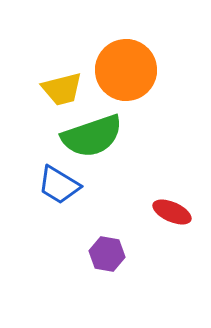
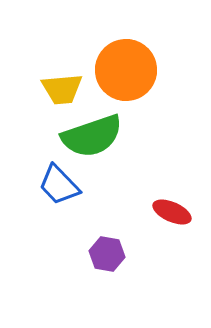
yellow trapezoid: rotated 9 degrees clockwise
blue trapezoid: rotated 15 degrees clockwise
